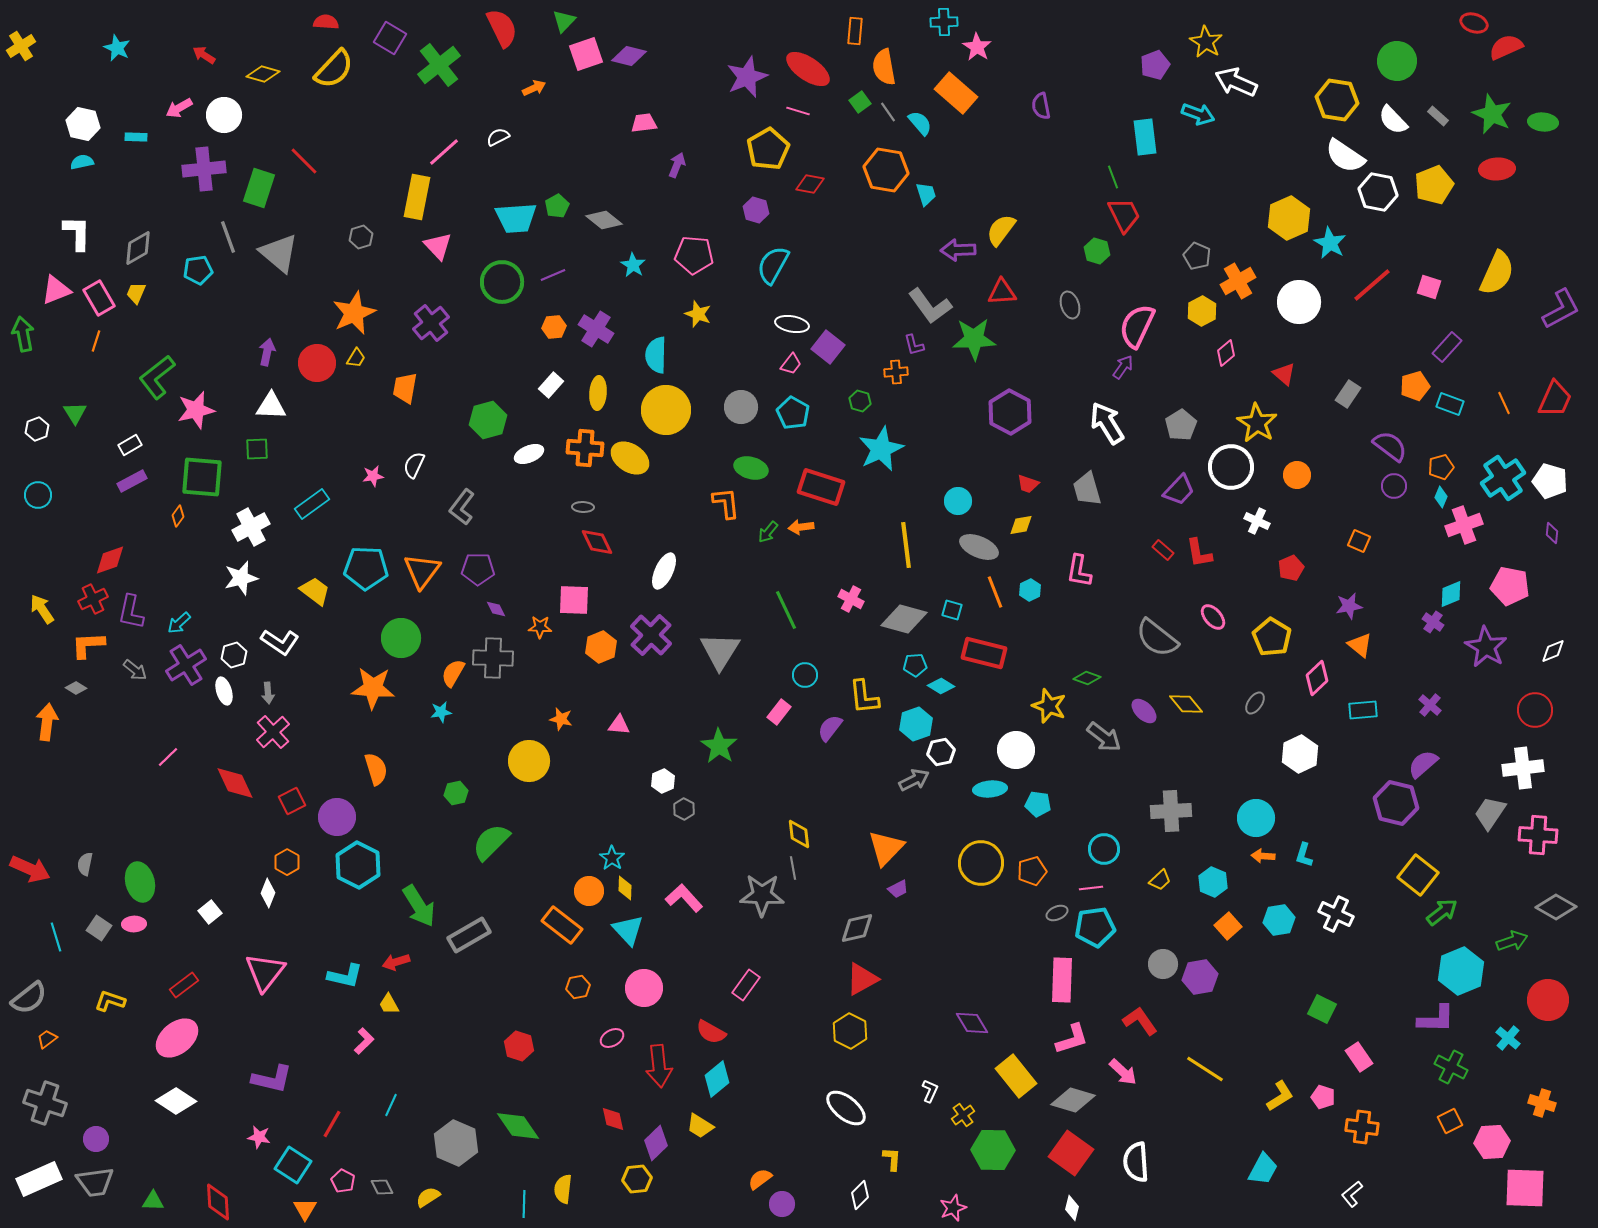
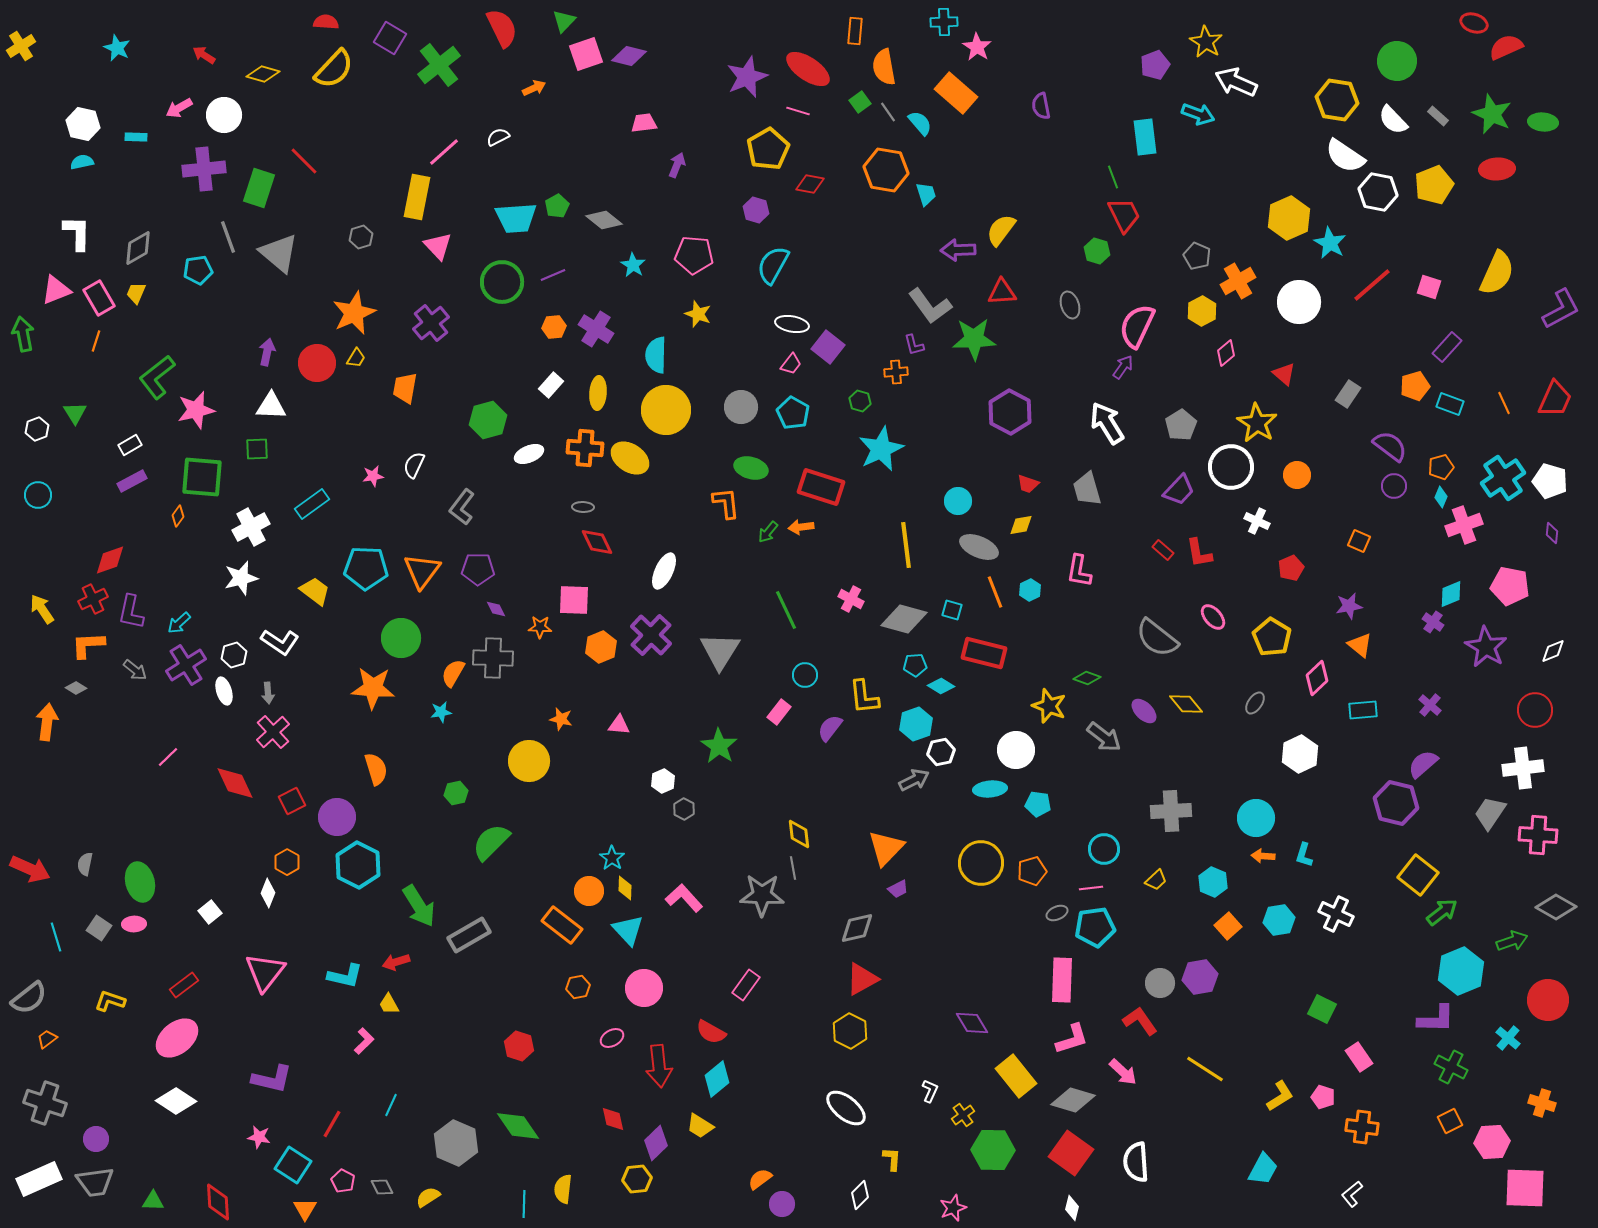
yellow trapezoid at (1160, 880): moved 4 px left
gray circle at (1163, 964): moved 3 px left, 19 px down
